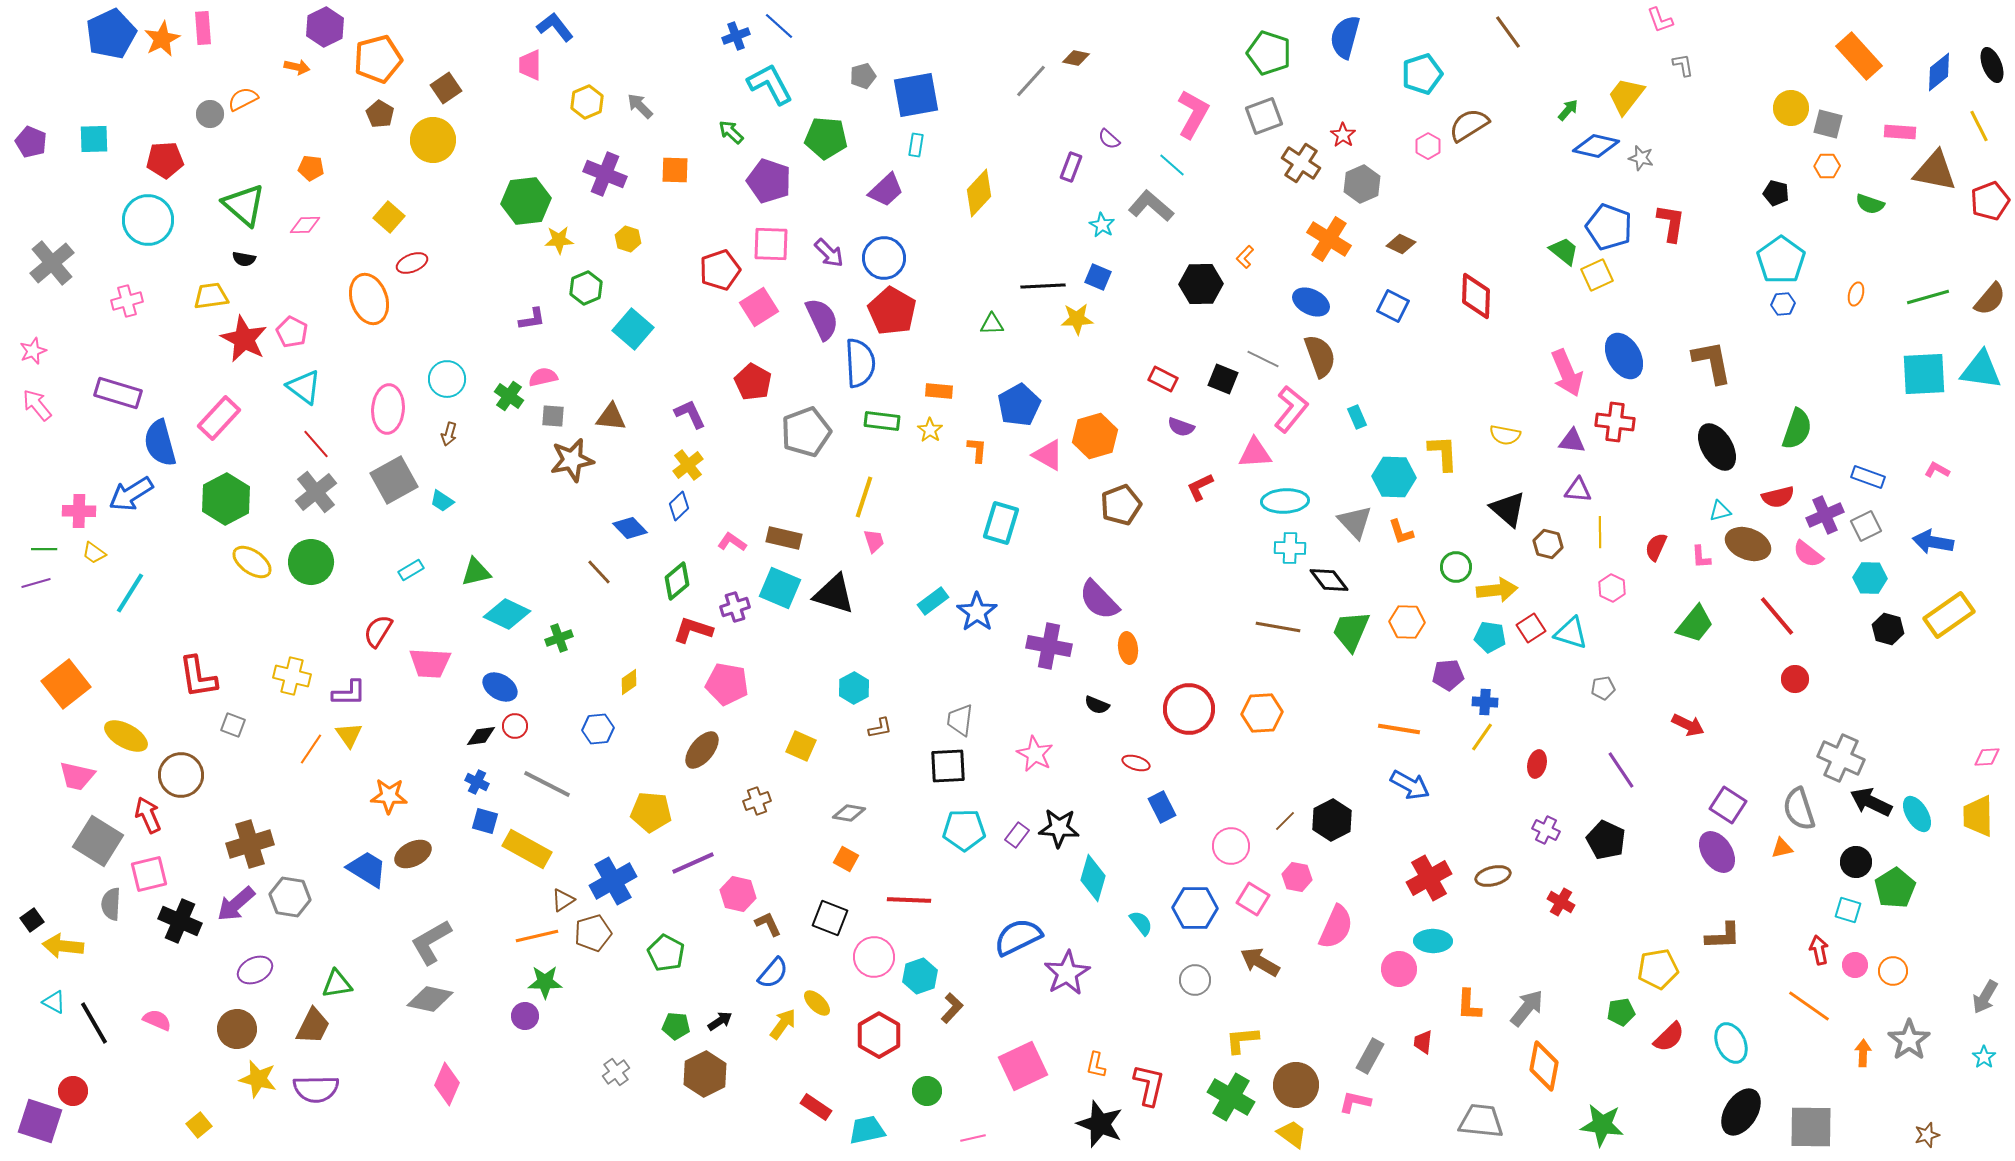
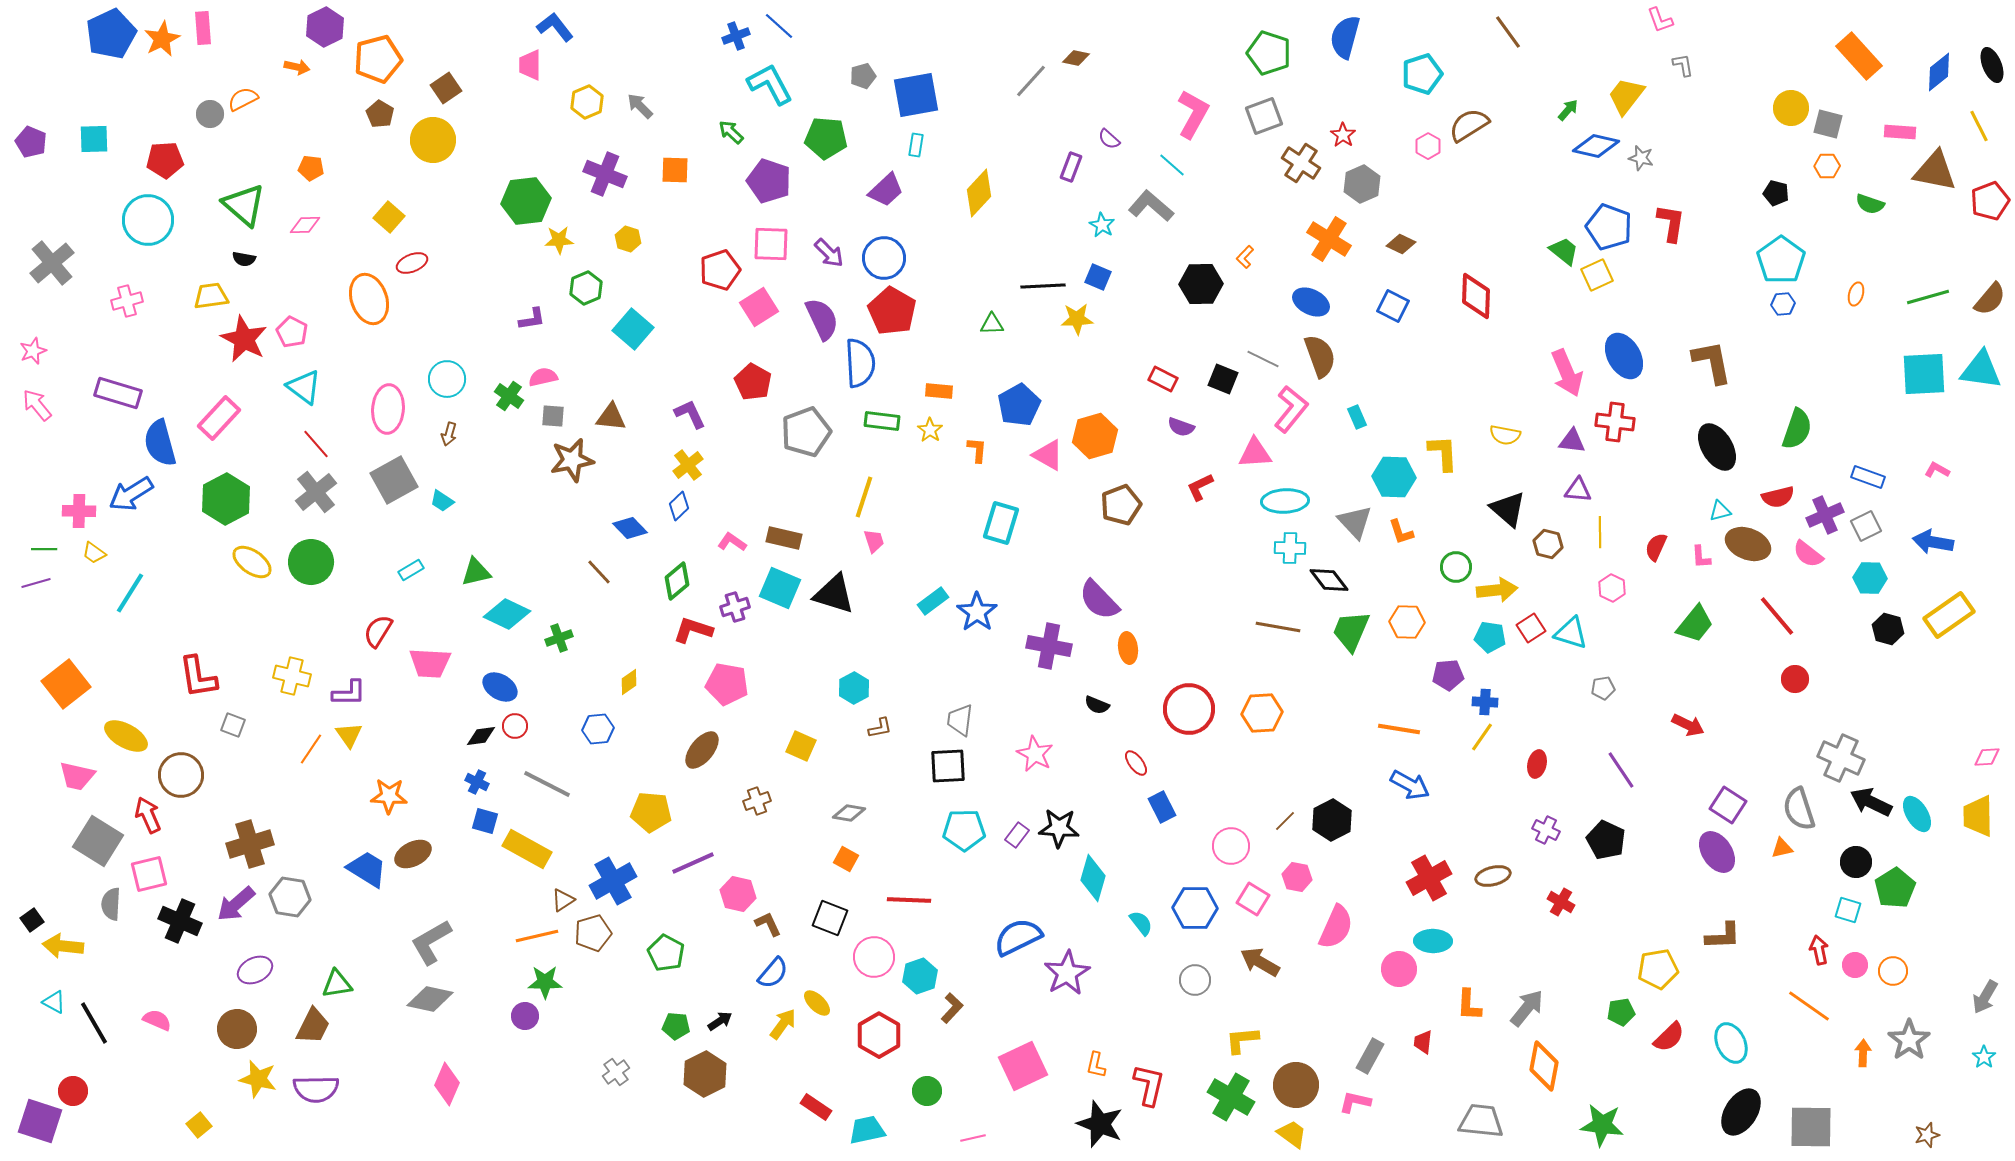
red ellipse at (1136, 763): rotated 36 degrees clockwise
